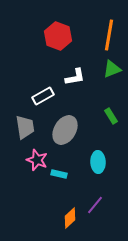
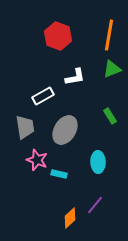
green rectangle: moved 1 px left
